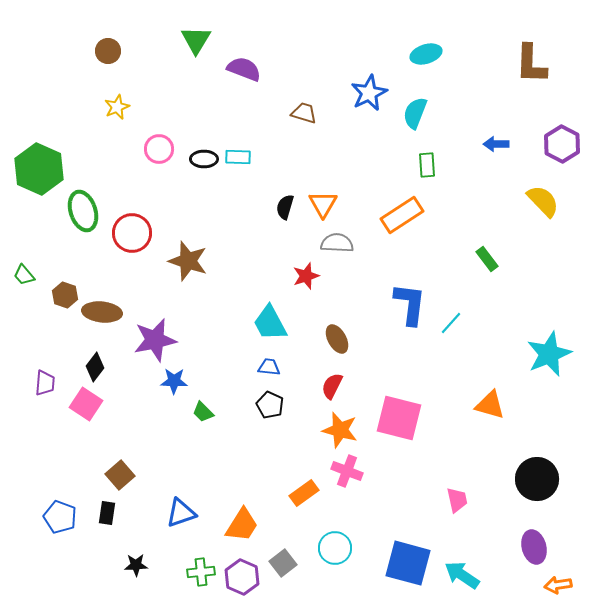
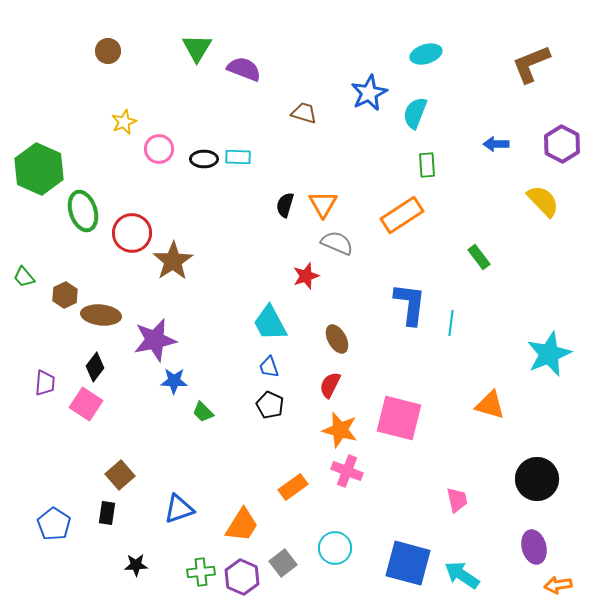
green triangle at (196, 40): moved 1 px right, 8 px down
brown L-shape at (531, 64): rotated 66 degrees clockwise
yellow star at (117, 107): moved 7 px right, 15 px down
black semicircle at (285, 207): moved 2 px up
gray semicircle at (337, 243): rotated 20 degrees clockwise
green rectangle at (487, 259): moved 8 px left, 2 px up
brown star at (188, 261): moved 15 px left; rotated 21 degrees clockwise
green trapezoid at (24, 275): moved 2 px down
brown hexagon at (65, 295): rotated 15 degrees clockwise
brown ellipse at (102, 312): moved 1 px left, 3 px down
cyan line at (451, 323): rotated 35 degrees counterclockwise
blue trapezoid at (269, 367): rotated 115 degrees counterclockwise
red semicircle at (332, 386): moved 2 px left, 1 px up
orange rectangle at (304, 493): moved 11 px left, 6 px up
blue triangle at (181, 513): moved 2 px left, 4 px up
blue pentagon at (60, 517): moved 6 px left, 7 px down; rotated 12 degrees clockwise
